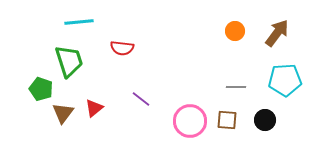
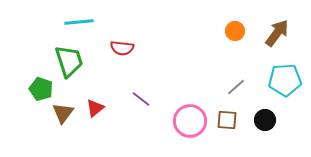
gray line: rotated 42 degrees counterclockwise
red triangle: moved 1 px right
